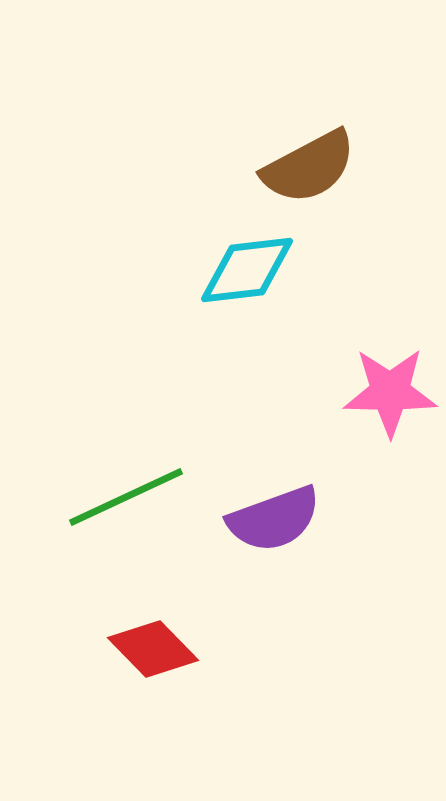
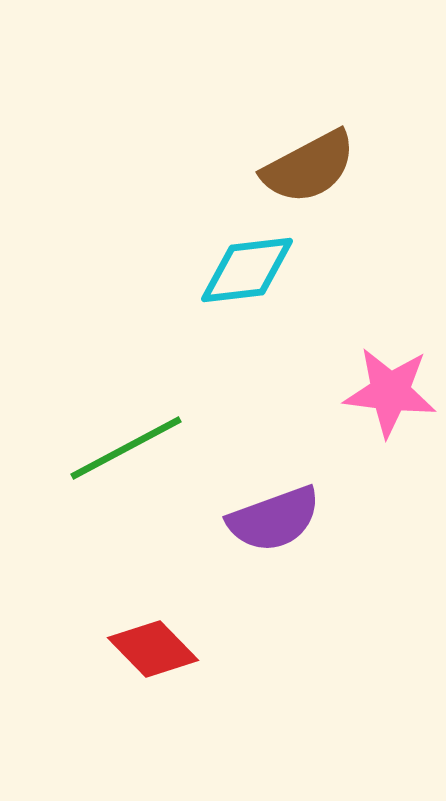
pink star: rotated 6 degrees clockwise
green line: moved 49 px up; rotated 3 degrees counterclockwise
